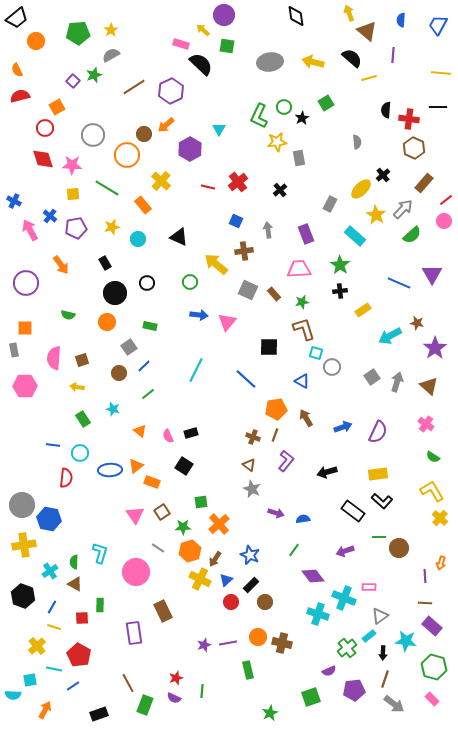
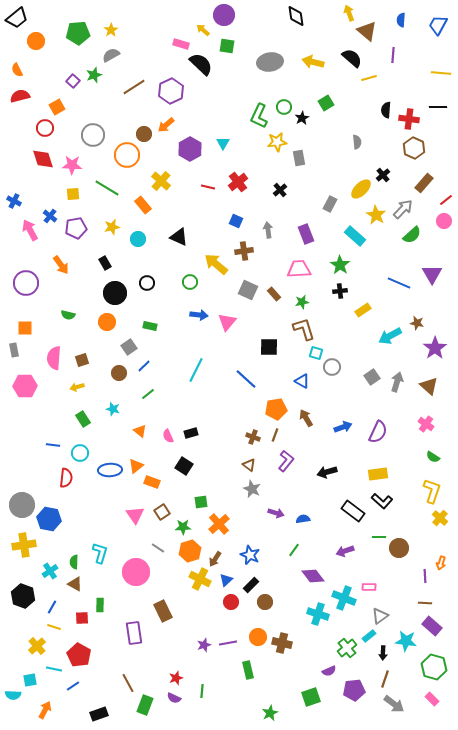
cyan triangle at (219, 129): moved 4 px right, 14 px down
yellow arrow at (77, 387): rotated 24 degrees counterclockwise
yellow L-shape at (432, 491): rotated 50 degrees clockwise
